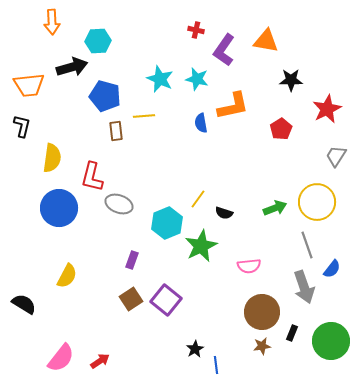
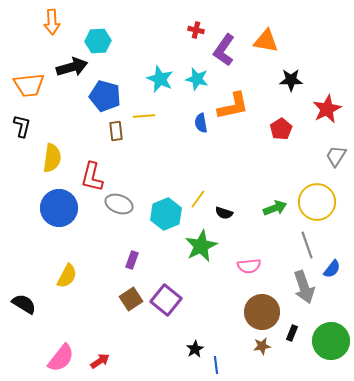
cyan hexagon at (167, 223): moved 1 px left, 9 px up
